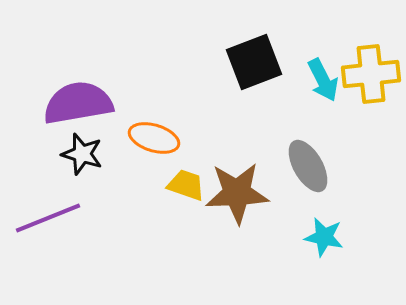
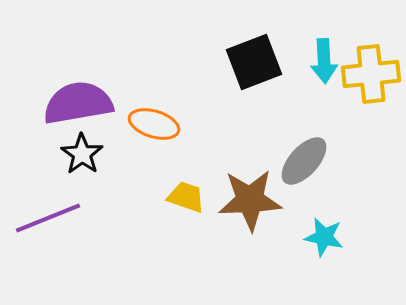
cyan arrow: moved 1 px right, 19 px up; rotated 24 degrees clockwise
orange ellipse: moved 14 px up
black star: rotated 18 degrees clockwise
gray ellipse: moved 4 px left, 5 px up; rotated 72 degrees clockwise
yellow trapezoid: moved 12 px down
brown star: moved 13 px right, 7 px down
